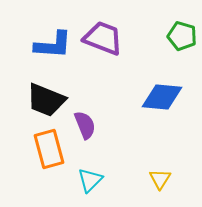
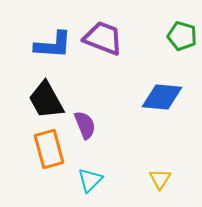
black trapezoid: rotated 39 degrees clockwise
